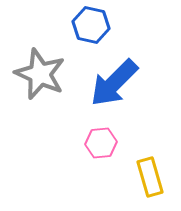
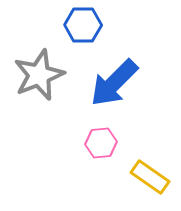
blue hexagon: moved 8 px left; rotated 12 degrees counterclockwise
gray star: moved 1 px left, 1 px down; rotated 27 degrees clockwise
yellow rectangle: rotated 39 degrees counterclockwise
